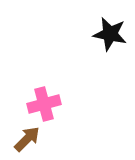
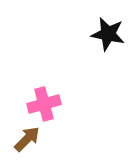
black star: moved 2 px left
